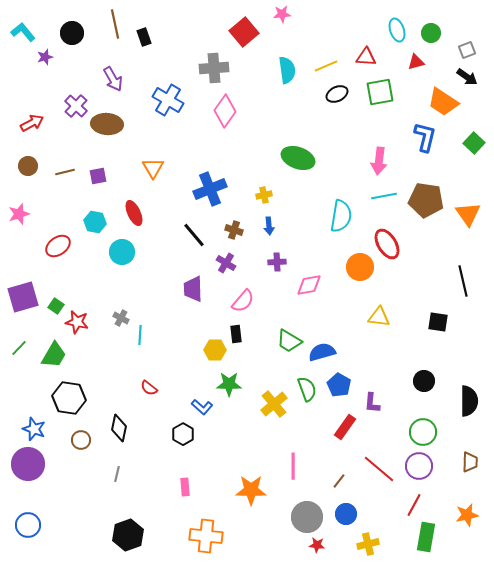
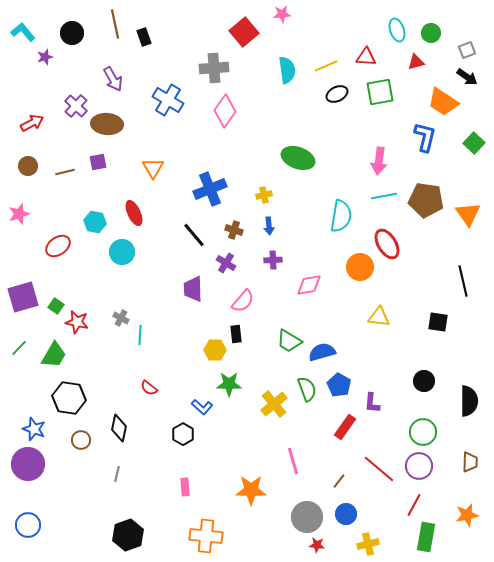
purple square at (98, 176): moved 14 px up
purple cross at (277, 262): moved 4 px left, 2 px up
pink line at (293, 466): moved 5 px up; rotated 16 degrees counterclockwise
